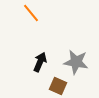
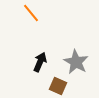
gray star: rotated 20 degrees clockwise
